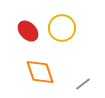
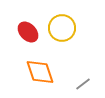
red ellipse: moved 1 px down
